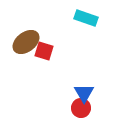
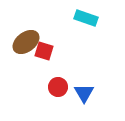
red circle: moved 23 px left, 21 px up
